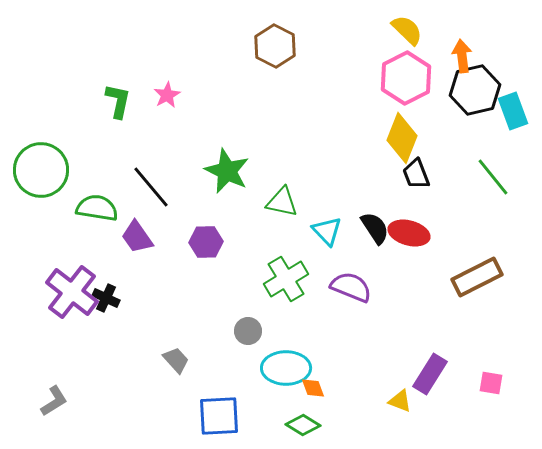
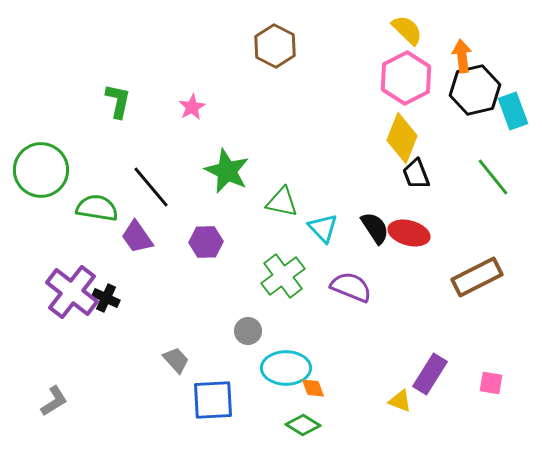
pink star: moved 25 px right, 12 px down
cyan triangle: moved 4 px left, 3 px up
green cross: moved 3 px left, 3 px up; rotated 6 degrees counterclockwise
blue square: moved 6 px left, 16 px up
